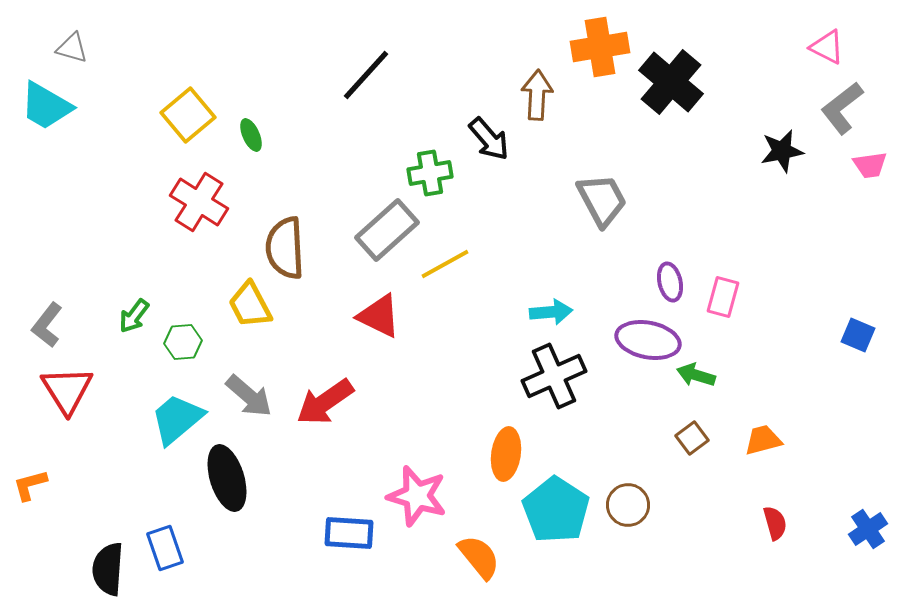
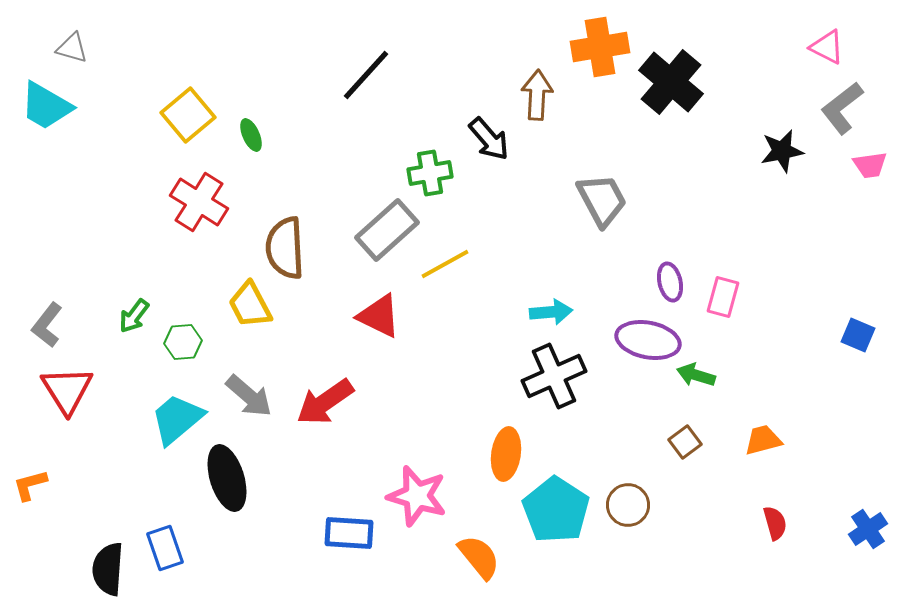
brown square at (692, 438): moved 7 px left, 4 px down
